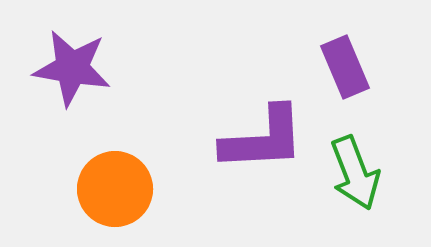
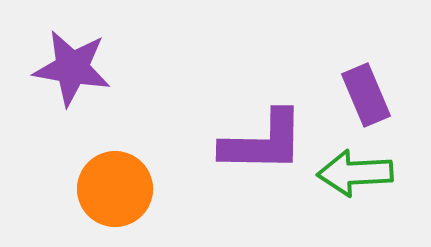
purple rectangle: moved 21 px right, 28 px down
purple L-shape: moved 3 px down; rotated 4 degrees clockwise
green arrow: rotated 108 degrees clockwise
